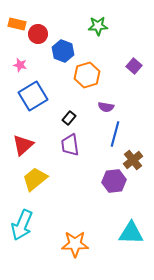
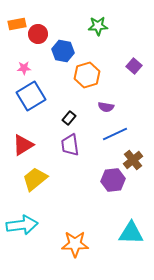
orange rectangle: rotated 24 degrees counterclockwise
blue hexagon: rotated 10 degrees counterclockwise
pink star: moved 4 px right, 3 px down; rotated 16 degrees counterclockwise
blue square: moved 2 px left
blue line: rotated 50 degrees clockwise
red triangle: rotated 10 degrees clockwise
purple hexagon: moved 1 px left, 1 px up
cyan arrow: rotated 120 degrees counterclockwise
